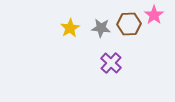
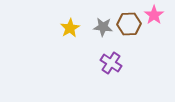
gray star: moved 2 px right, 1 px up
purple cross: rotated 10 degrees counterclockwise
